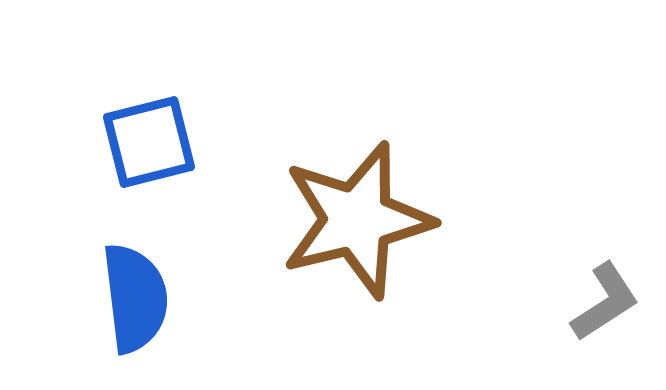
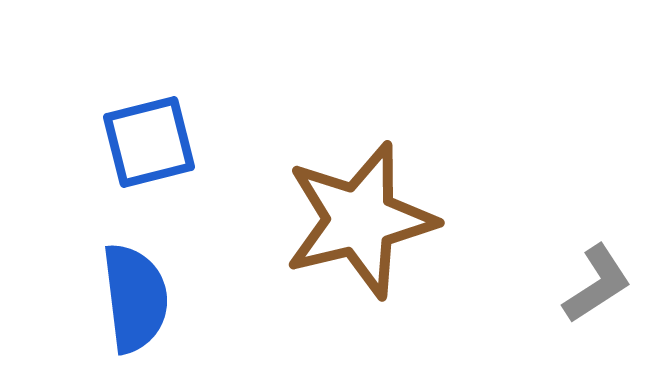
brown star: moved 3 px right
gray L-shape: moved 8 px left, 18 px up
